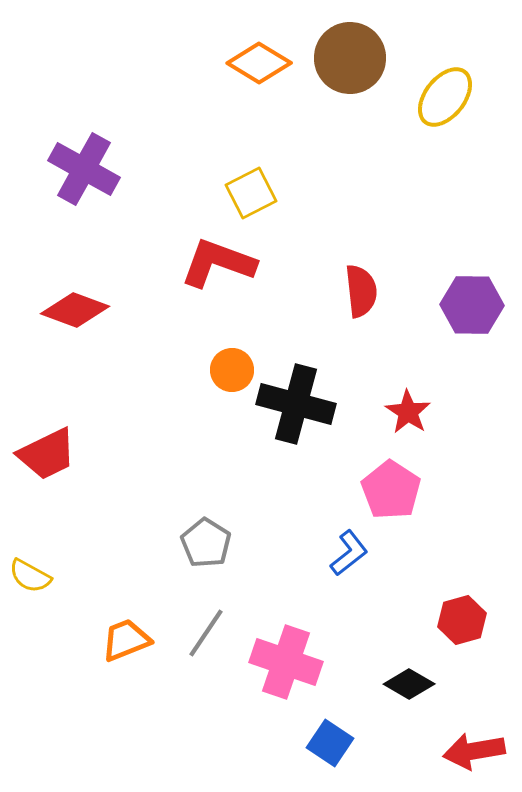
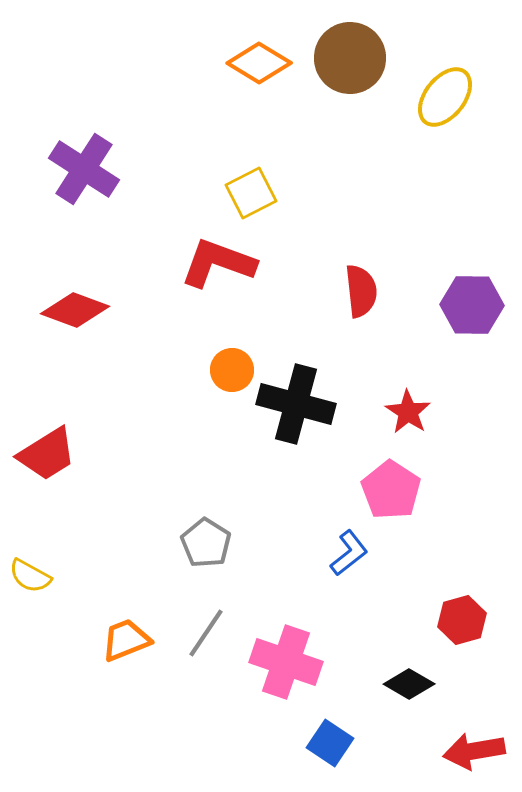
purple cross: rotated 4 degrees clockwise
red trapezoid: rotated 6 degrees counterclockwise
